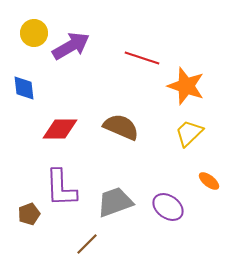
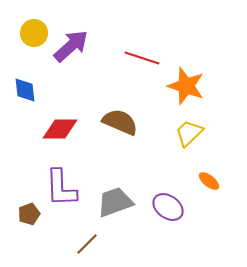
purple arrow: rotated 12 degrees counterclockwise
blue diamond: moved 1 px right, 2 px down
brown semicircle: moved 1 px left, 5 px up
